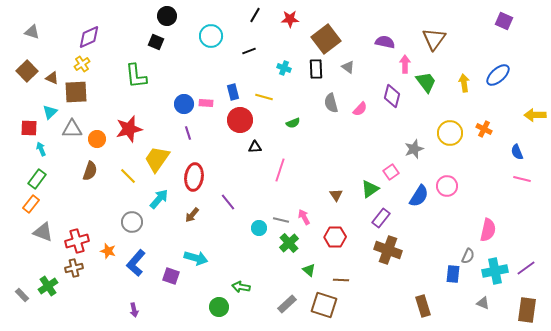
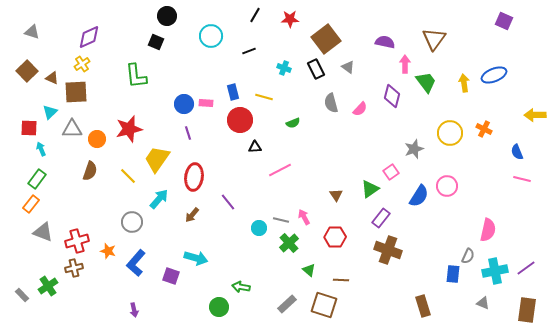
black rectangle at (316, 69): rotated 24 degrees counterclockwise
blue ellipse at (498, 75): moved 4 px left; rotated 20 degrees clockwise
pink line at (280, 170): rotated 45 degrees clockwise
